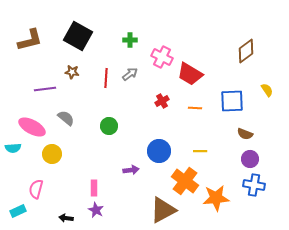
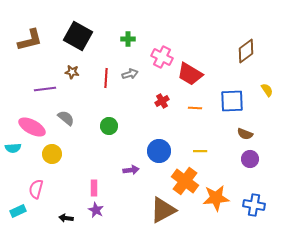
green cross: moved 2 px left, 1 px up
gray arrow: rotated 21 degrees clockwise
blue cross: moved 20 px down
